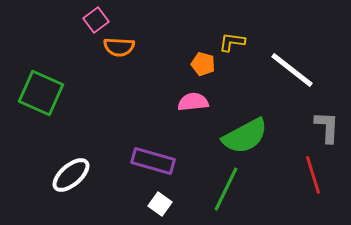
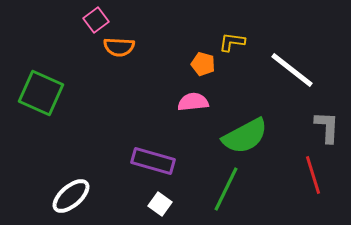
white ellipse: moved 21 px down
